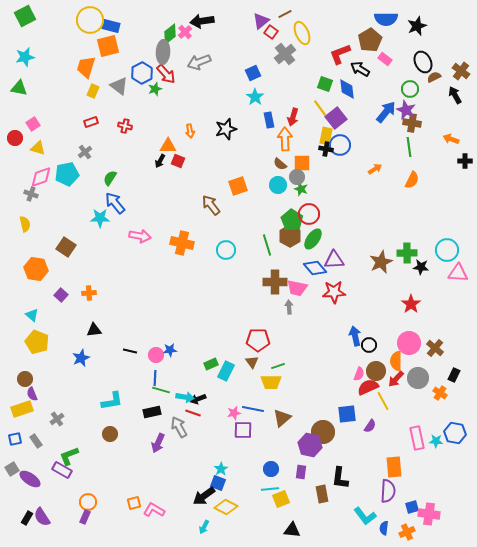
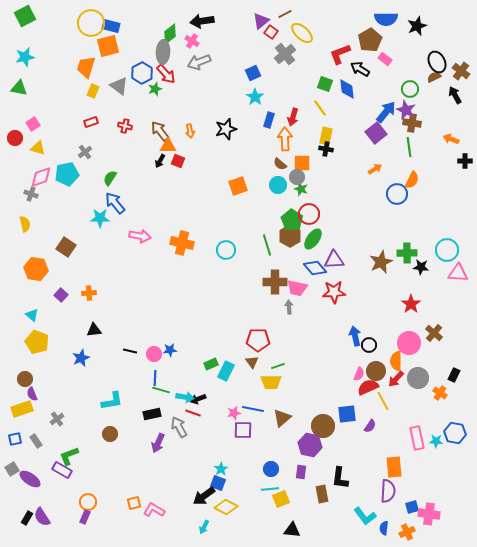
yellow circle at (90, 20): moved 1 px right, 3 px down
pink cross at (185, 32): moved 7 px right, 9 px down; rotated 16 degrees counterclockwise
yellow ellipse at (302, 33): rotated 25 degrees counterclockwise
black ellipse at (423, 62): moved 14 px right
purple square at (336, 118): moved 40 px right, 15 px down
blue rectangle at (269, 120): rotated 28 degrees clockwise
blue circle at (340, 145): moved 57 px right, 49 px down
brown arrow at (211, 205): moved 51 px left, 74 px up
brown cross at (435, 348): moved 1 px left, 15 px up
pink circle at (156, 355): moved 2 px left, 1 px up
black rectangle at (152, 412): moved 2 px down
brown circle at (323, 432): moved 6 px up
